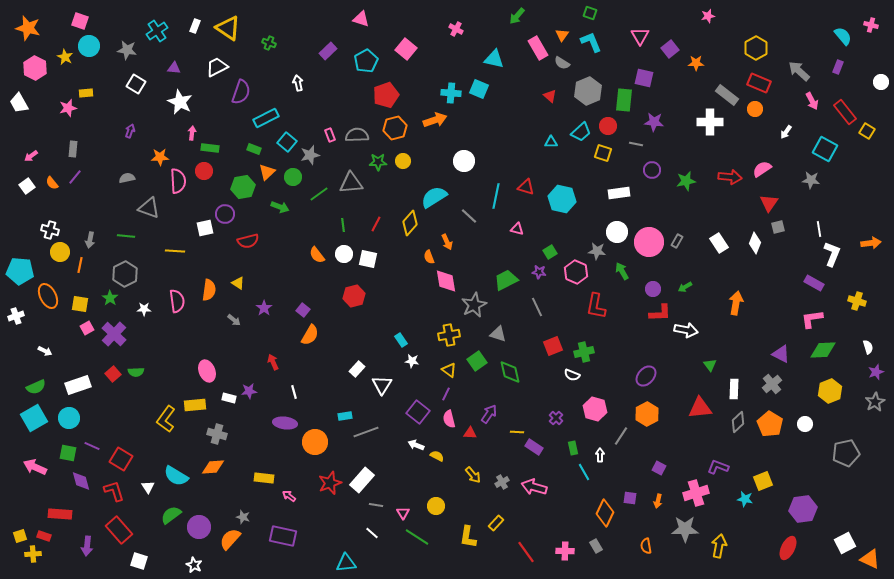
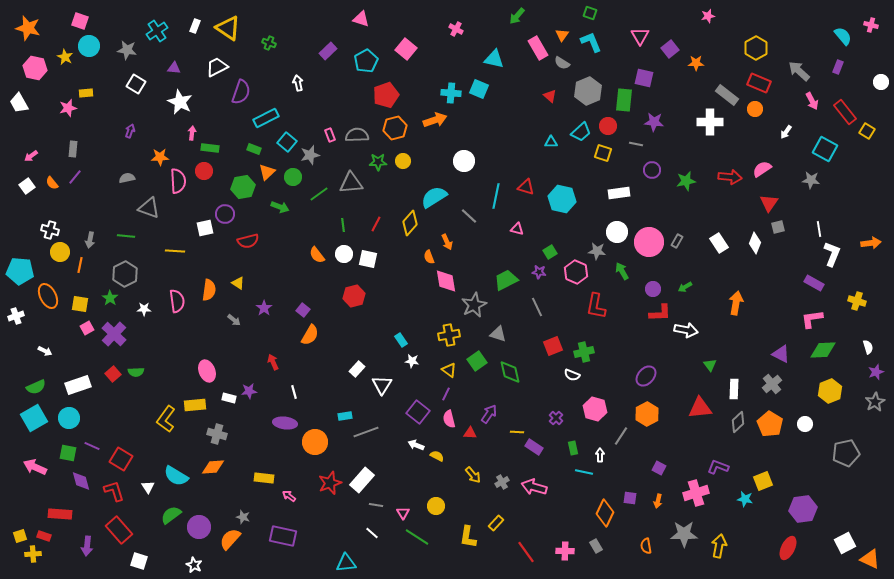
pink hexagon at (35, 68): rotated 15 degrees counterclockwise
cyan line at (584, 472): rotated 48 degrees counterclockwise
gray star at (685, 529): moved 1 px left, 5 px down
